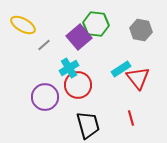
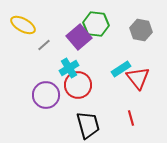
purple circle: moved 1 px right, 2 px up
